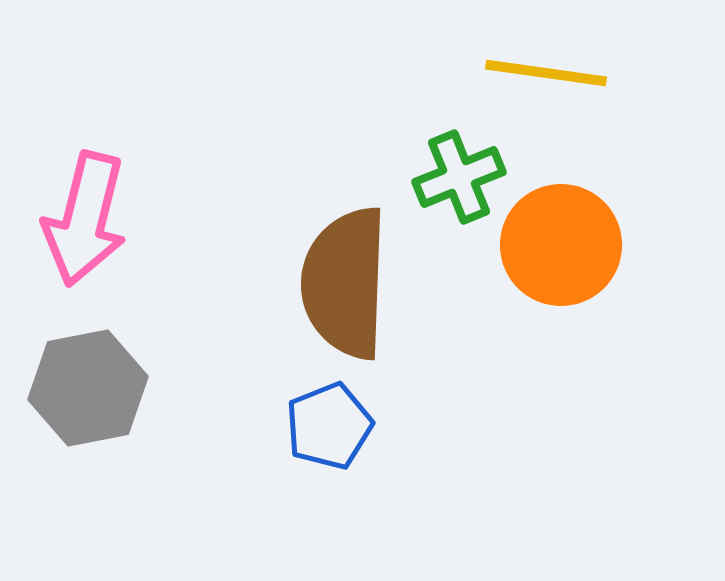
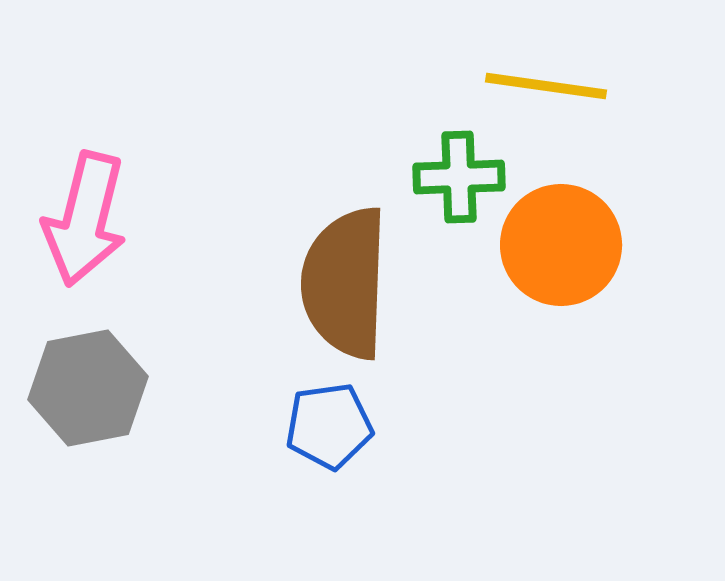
yellow line: moved 13 px down
green cross: rotated 20 degrees clockwise
blue pentagon: rotated 14 degrees clockwise
